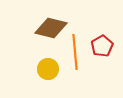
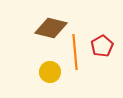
yellow circle: moved 2 px right, 3 px down
